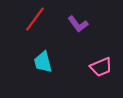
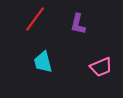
purple L-shape: rotated 50 degrees clockwise
